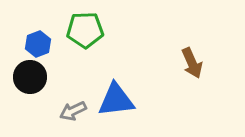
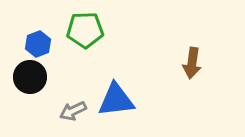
brown arrow: rotated 32 degrees clockwise
